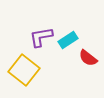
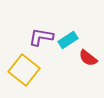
purple L-shape: rotated 20 degrees clockwise
